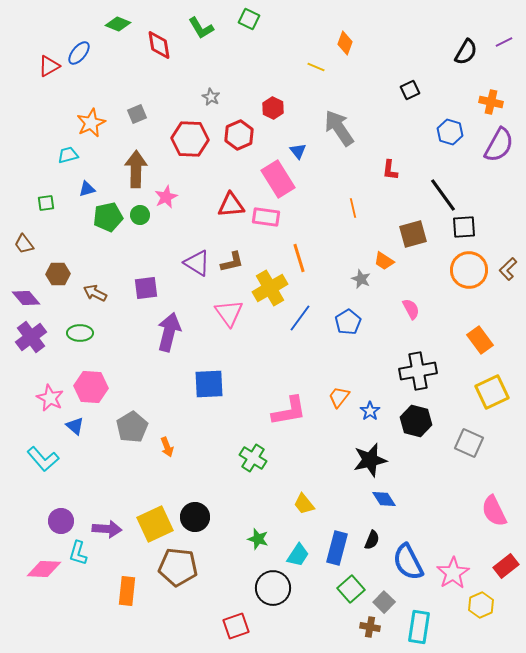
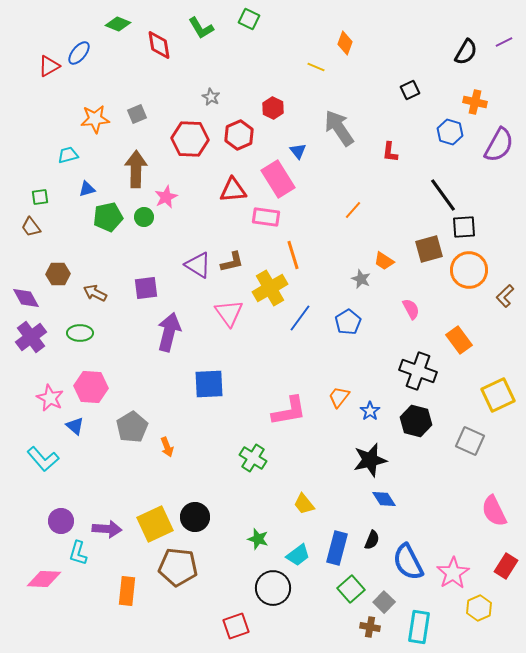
orange cross at (491, 102): moved 16 px left
orange star at (91, 123): moved 4 px right, 4 px up; rotated 20 degrees clockwise
red L-shape at (390, 170): moved 18 px up
green square at (46, 203): moved 6 px left, 6 px up
red triangle at (231, 205): moved 2 px right, 15 px up
orange line at (353, 208): moved 2 px down; rotated 54 degrees clockwise
green circle at (140, 215): moved 4 px right, 2 px down
brown square at (413, 234): moved 16 px right, 15 px down
brown trapezoid at (24, 244): moved 7 px right, 17 px up
orange line at (299, 258): moved 6 px left, 3 px up
purple triangle at (197, 263): moved 1 px right, 2 px down
brown L-shape at (508, 269): moved 3 px left, 27 px down
purple diamond at (26, 298): rotated 12 degrees clockwise
orange rectangle at (480, 340): moved 21 px left
black cross at (418, 371): rotated 30 degrees clockwise
yellow square at (492, 392): moved 6 px right, 3 px down
gray square at (469, 443): moved 1 px right, 2 px up
cyan trapezoid at (298, 555): rotated 20 degrees clockwise
red rectangle at (506, 566): rotated 20 degrees counterclockwise
pink diamond at (44, 569): moved 10 px down
yellow hexagon at (481, 605): moved 2 px left, 3 px down
